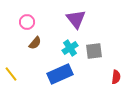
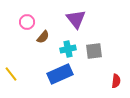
brown semicircle: moved 8 px right, 6 px up
cyan cross: moved 2 px left, 1 px down; rotated 21 degrees clockwise
red semicircle: moved 4 px down
